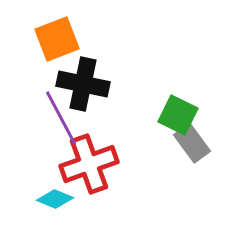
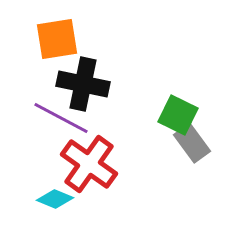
orange square: rotated 12 degrees clockwise
purple line: rotated 34 degrees counterclockwise
red cross: rotated 34 degrees counterclockwise
